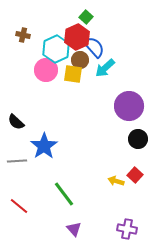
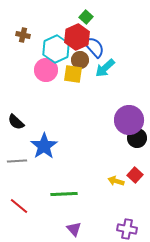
purple circle: moved 14 px down
black circle: moved 1 px left, 1 px up
green line: rotated 56 degrees counterclockwise
